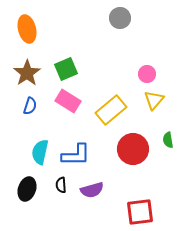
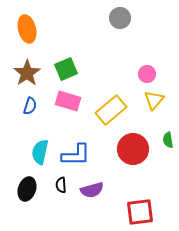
pink rectangle: rotated 15 degrees counterclockwise
